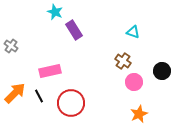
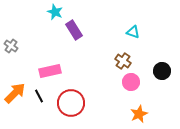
pink circle: moved 3 px left
